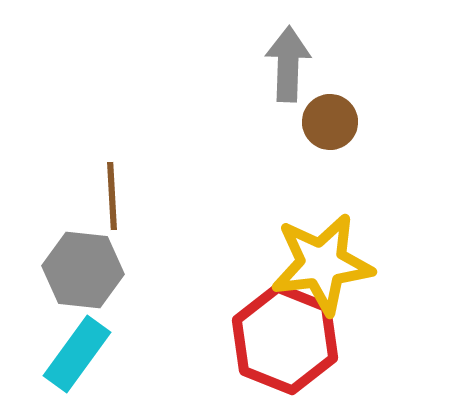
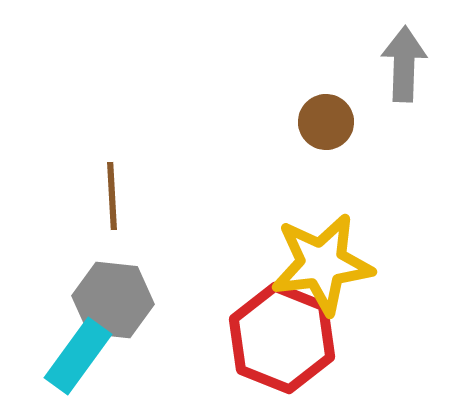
gray arrow: moved 116 px right
brown circle: moved 4 px left
gray hexagon: moved 30 px right, 30 px down
red hexagon: moved 3 px left, 1 px up
cyan rectangle: moved 1 px right, 2 px down
